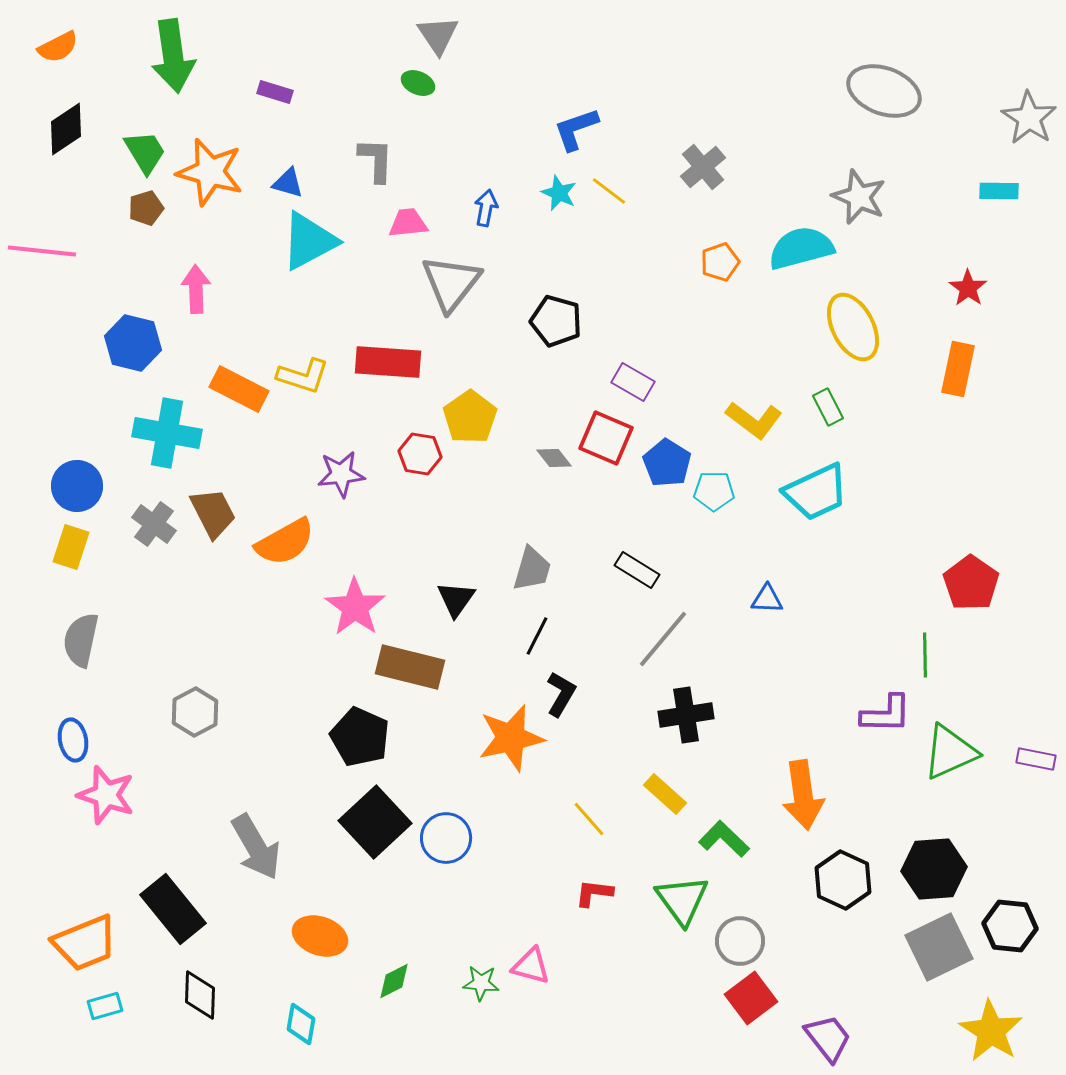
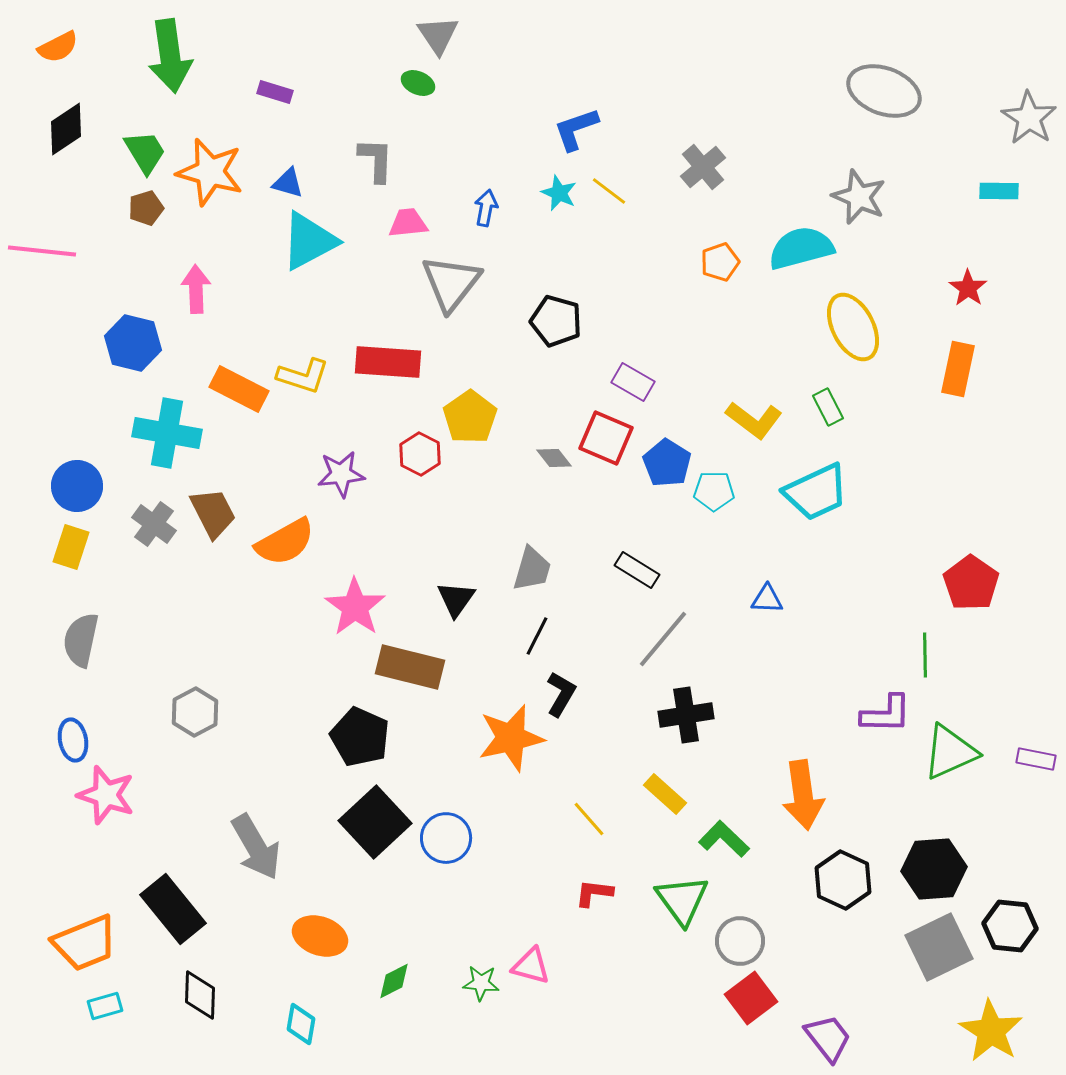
green arrow at (173, 56): moved 3 px left
red hexagon at (420, 454): rotated 18 degrees clockwise
